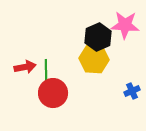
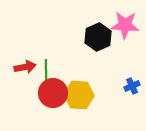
yellow hexagon: moved 15 px left, 36 px down
blue cross: moved 5 px up
